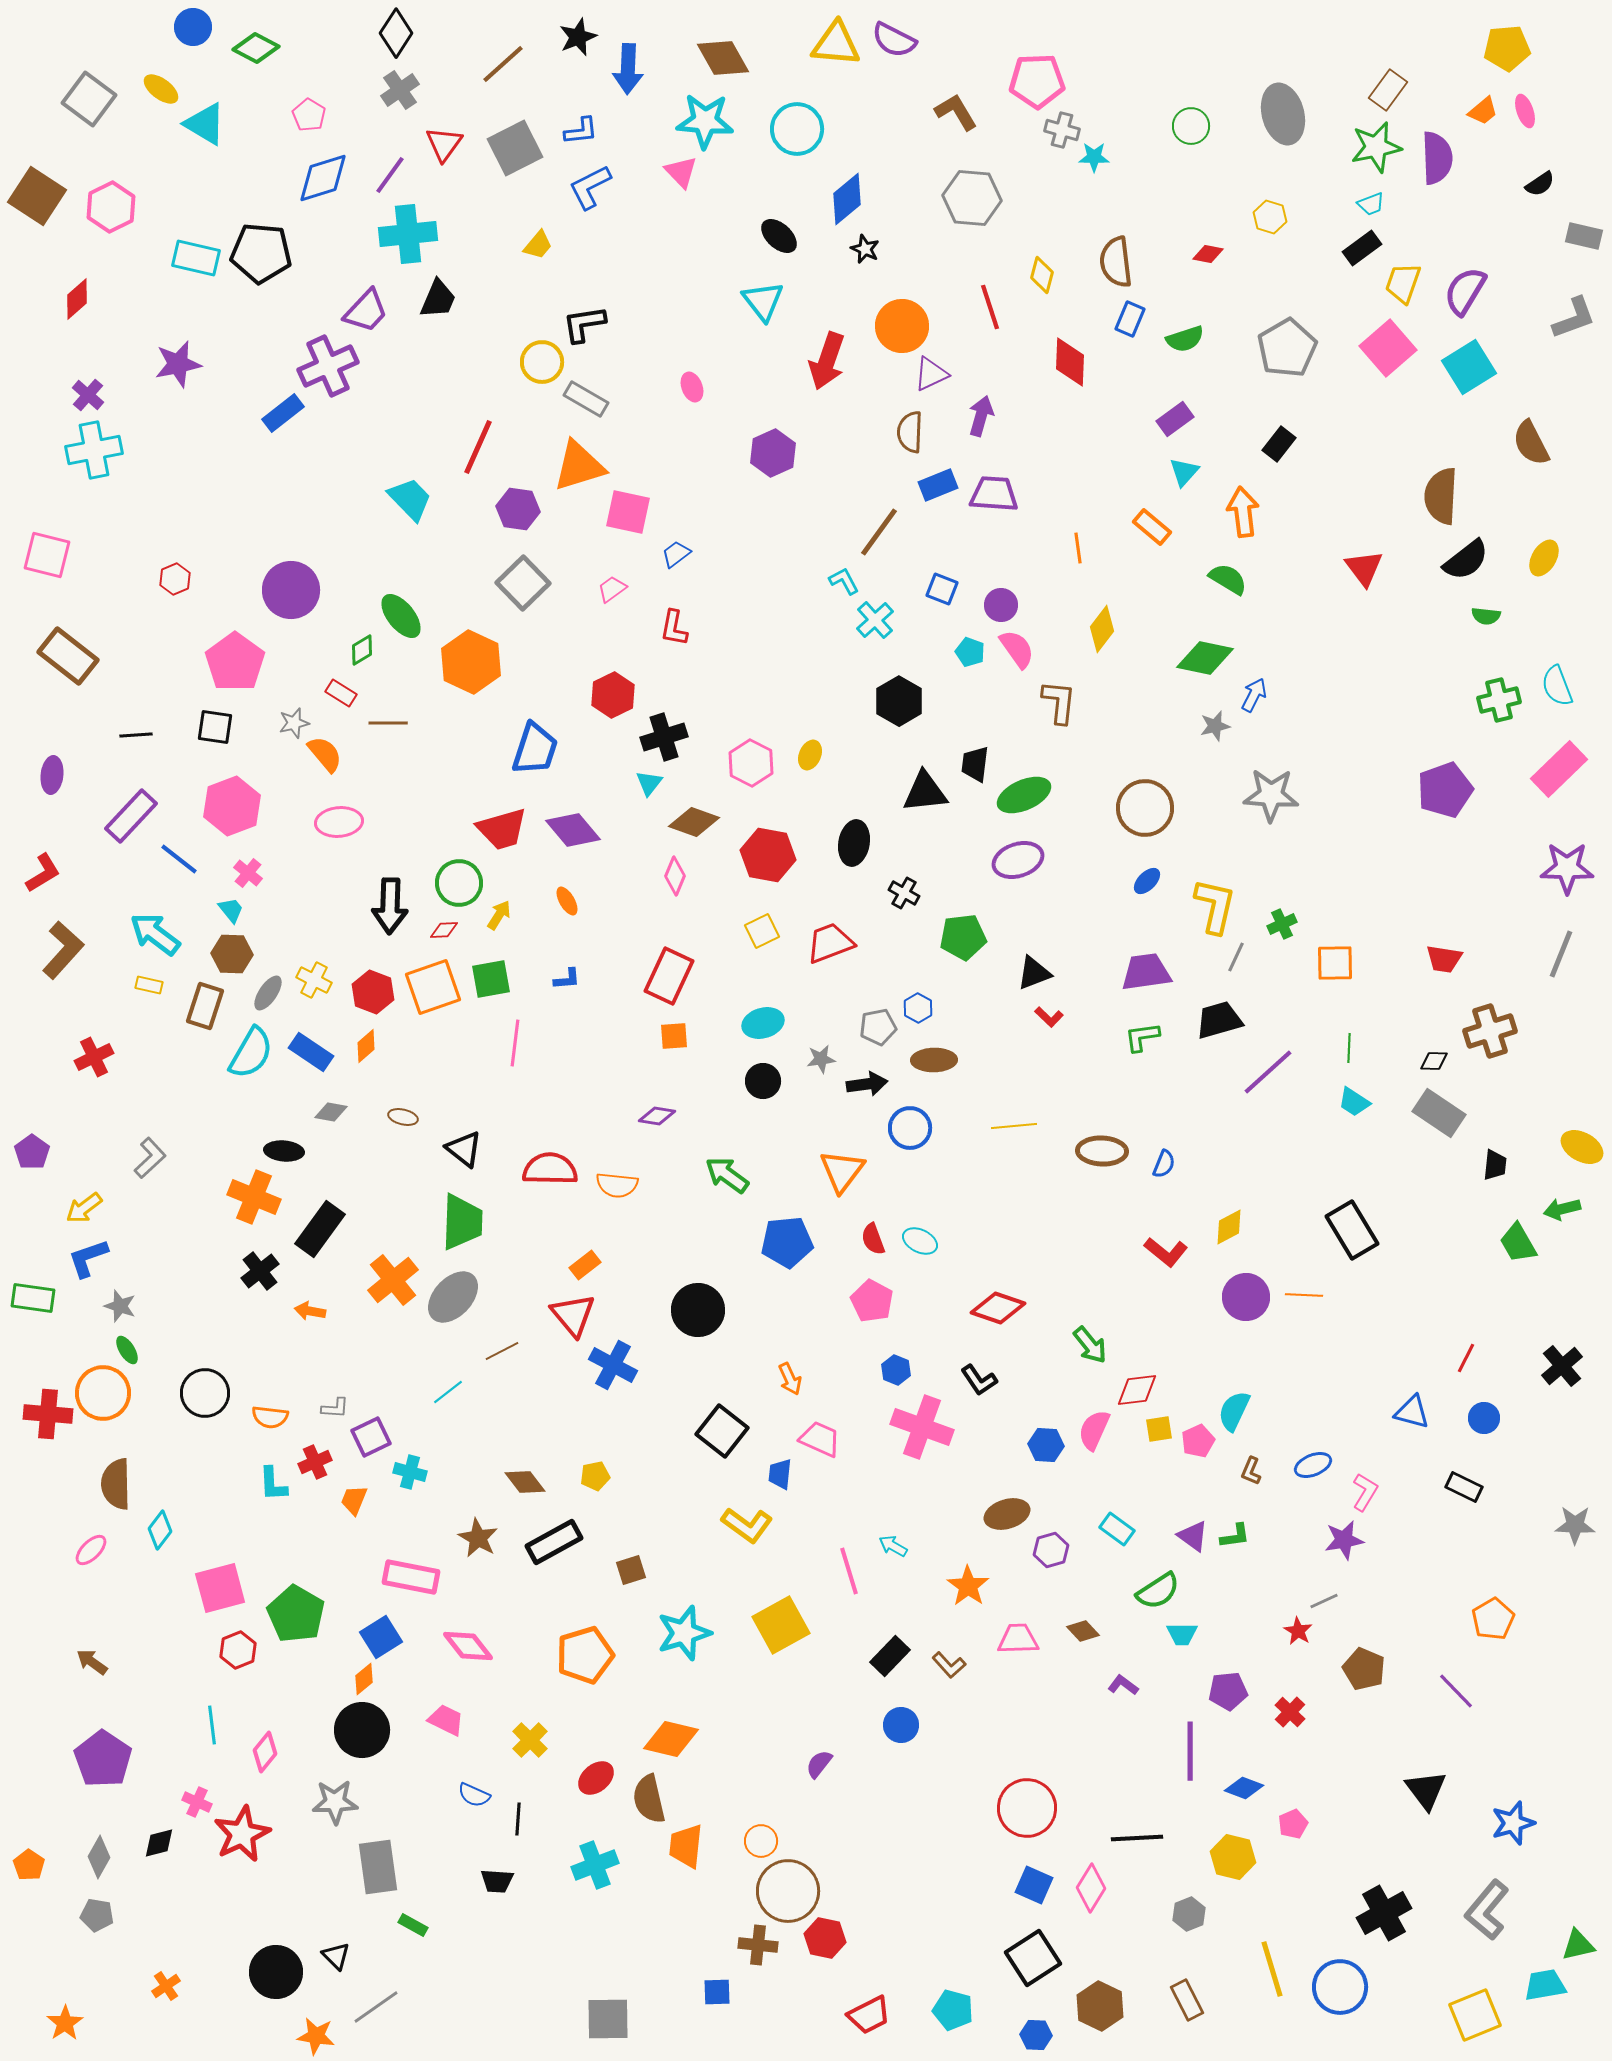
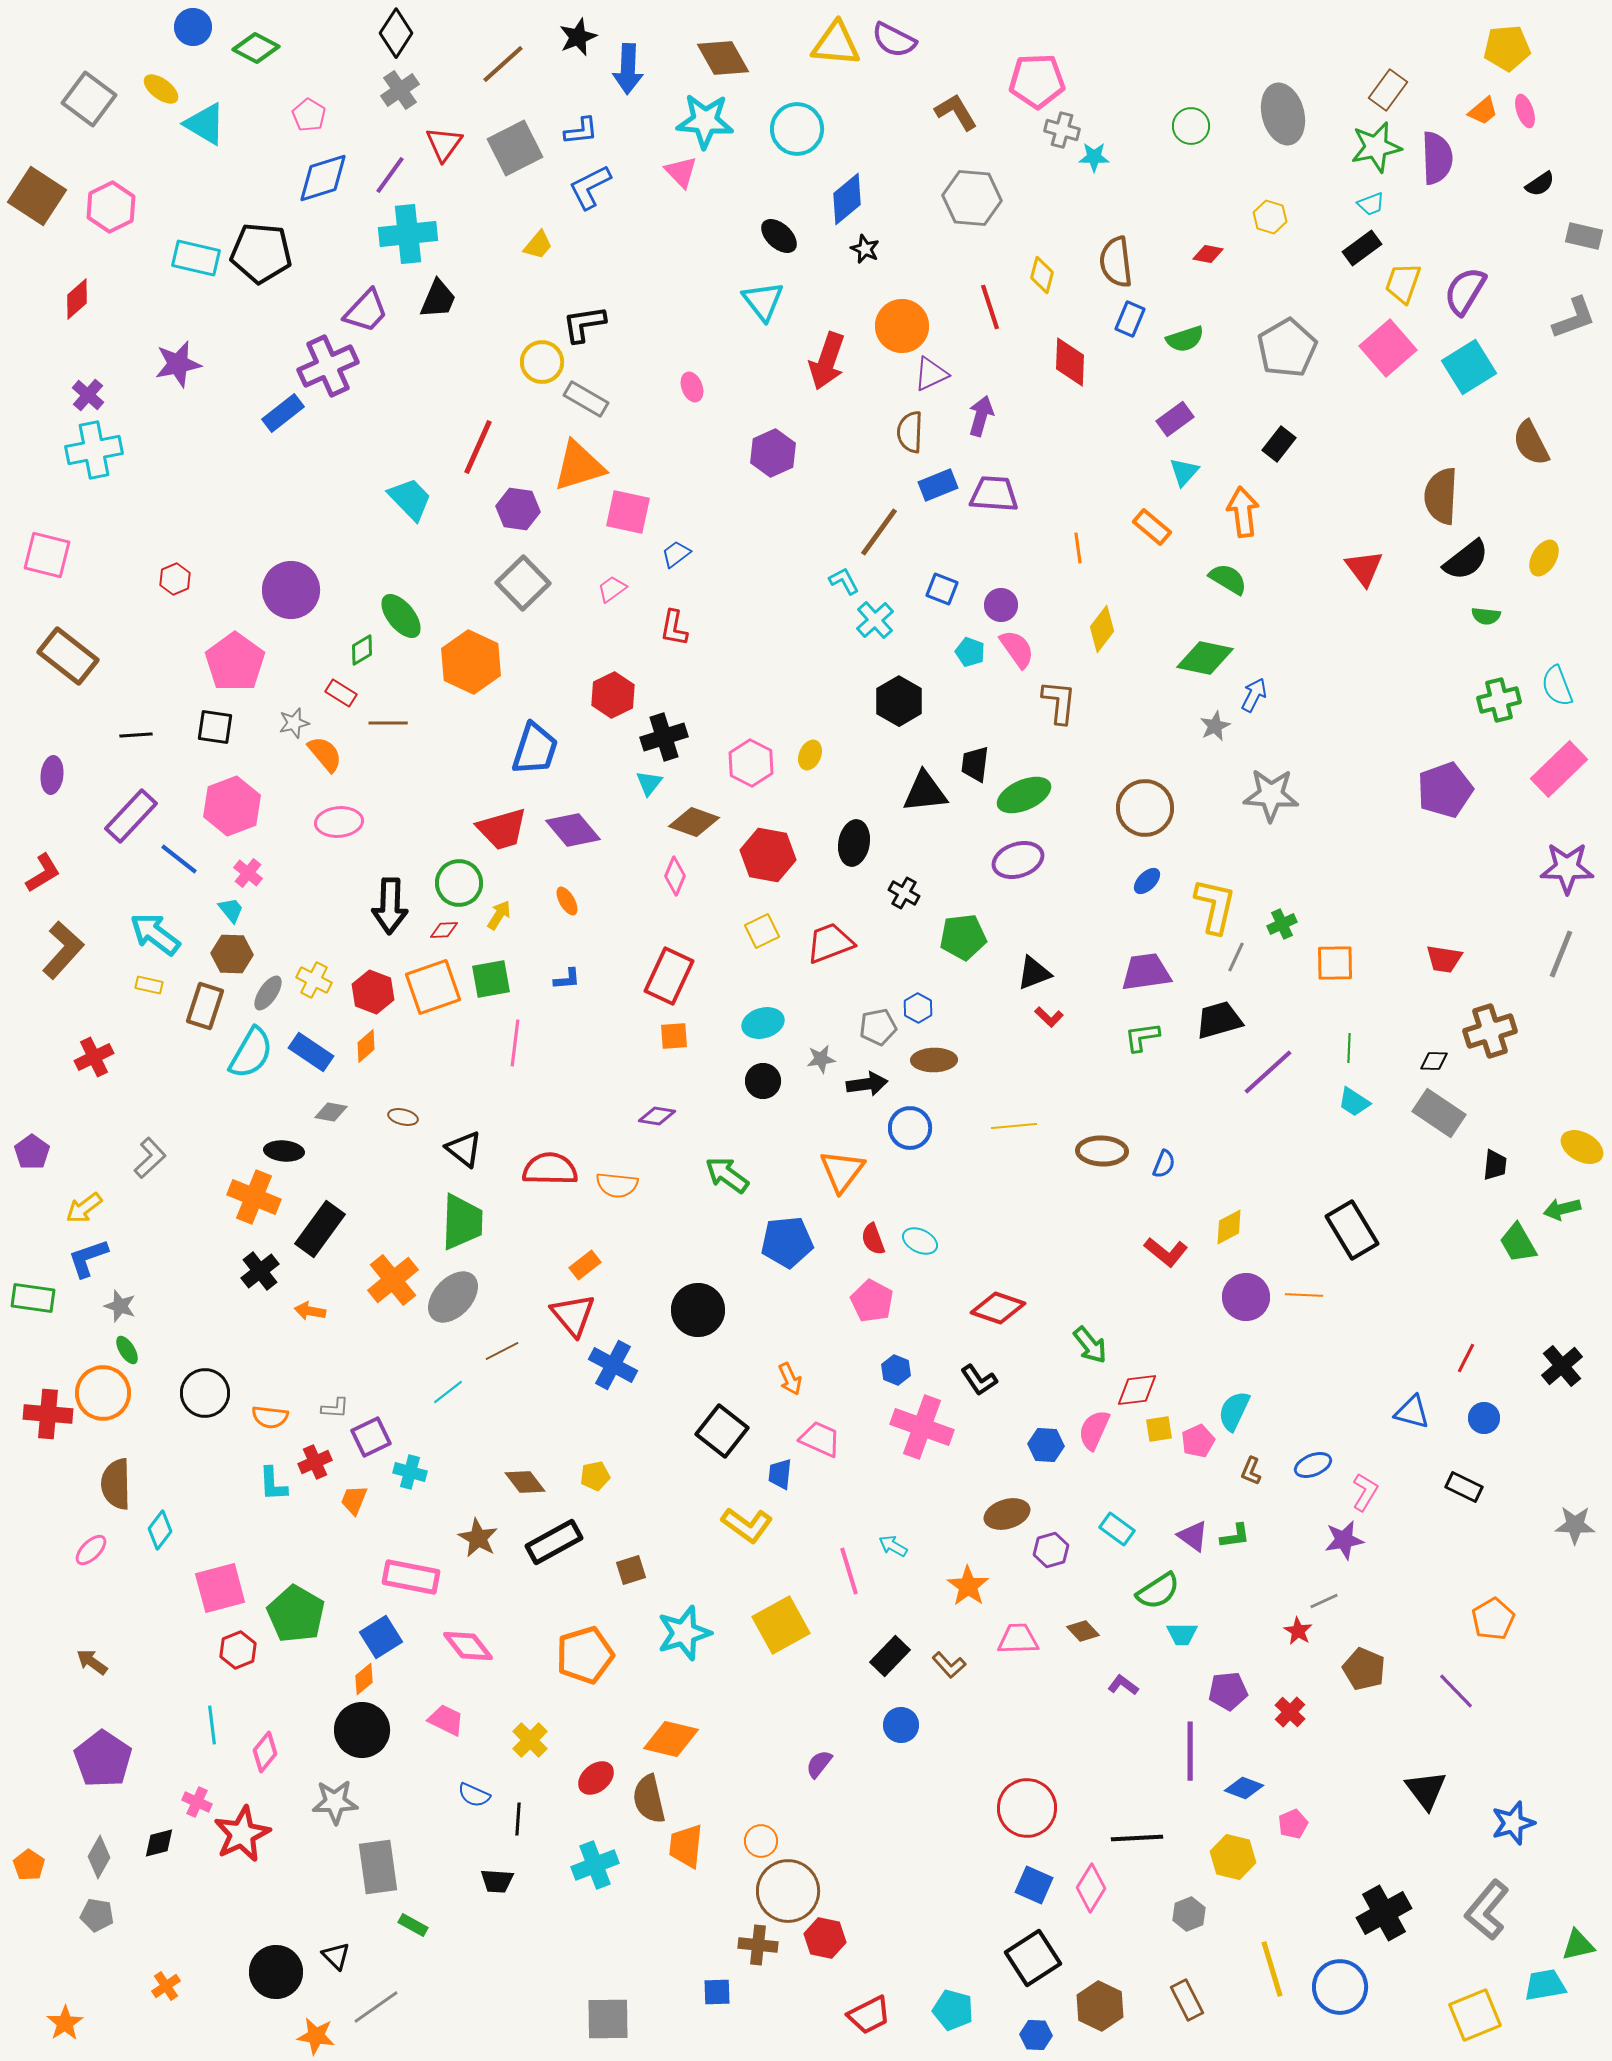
gray star at (1215, 726): rotated 12 degrees counterclockwise
